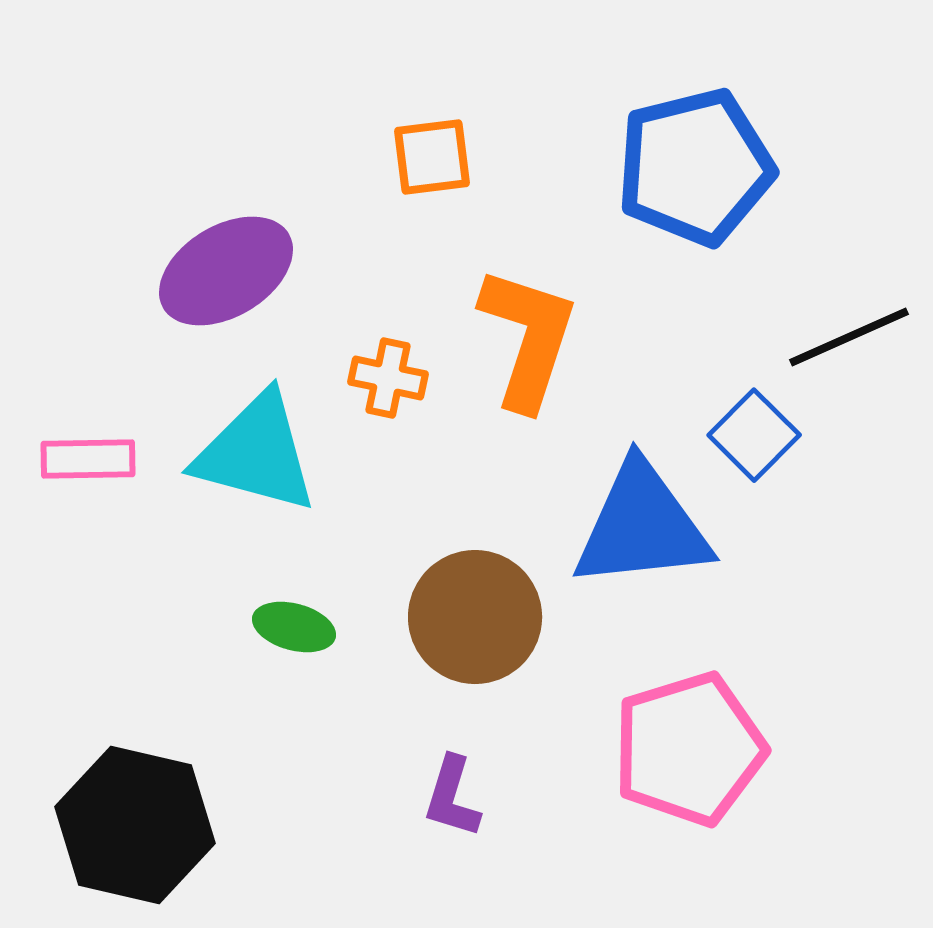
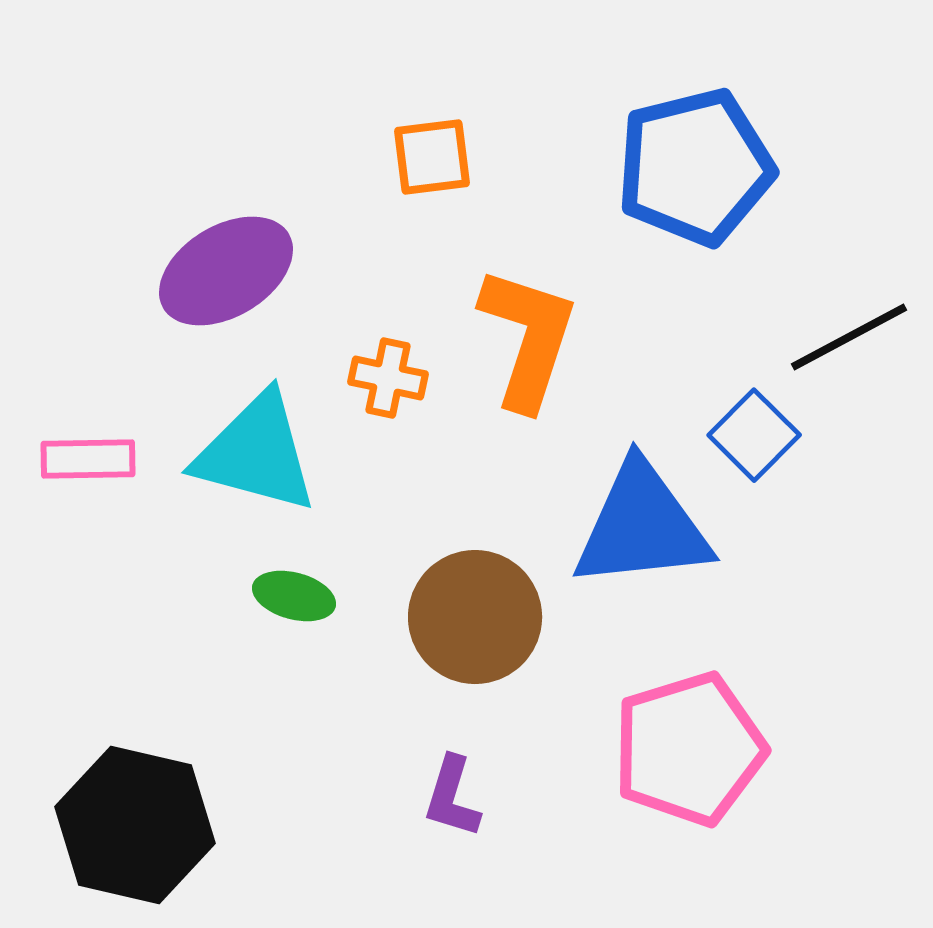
black line: rotated 4 degrees counterclockwise
green ellipse: moved 31 px up
